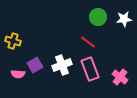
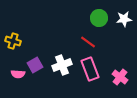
green circle: moved 1 px right, 1 px down
